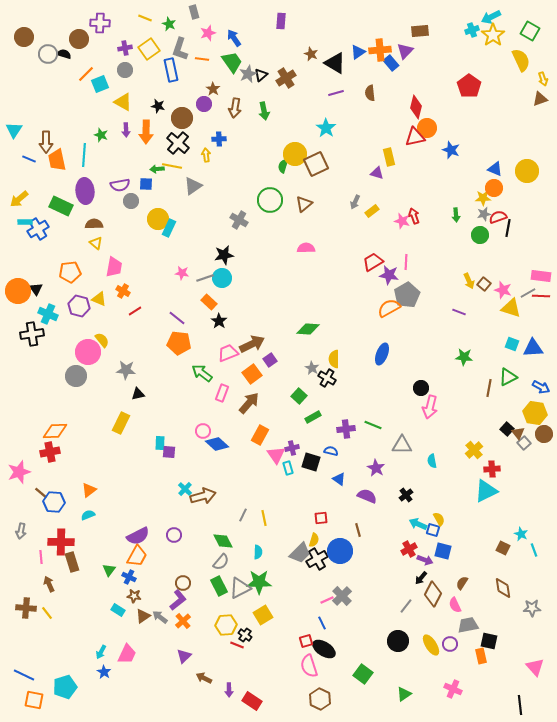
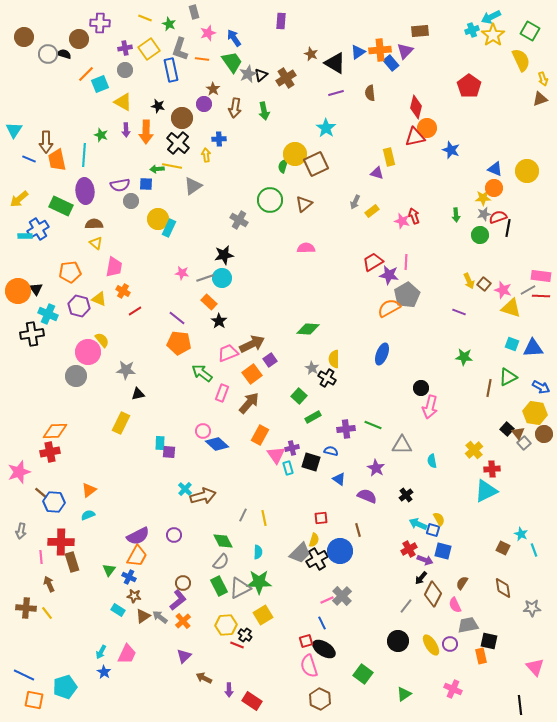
cyan rectangle at (25, 222): moved 14 px down
gray line at (528, 293): moved 3 px up
